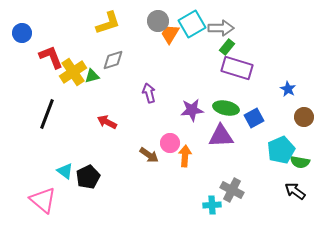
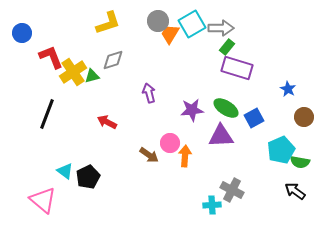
green ellipse: rotated 20 degrees clockwise
